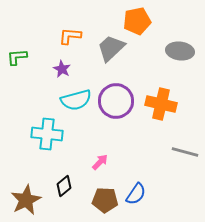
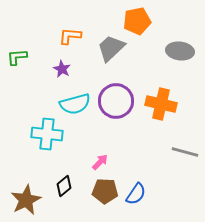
cyan semicircle: moved 1 px left, 4 px down
brown pentagon: moved 9 px up
